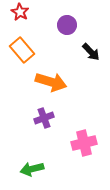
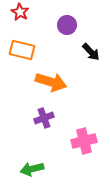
orange rectangle: rotated 35 degrees counterclockwise
pink cross: moved 2 px up
